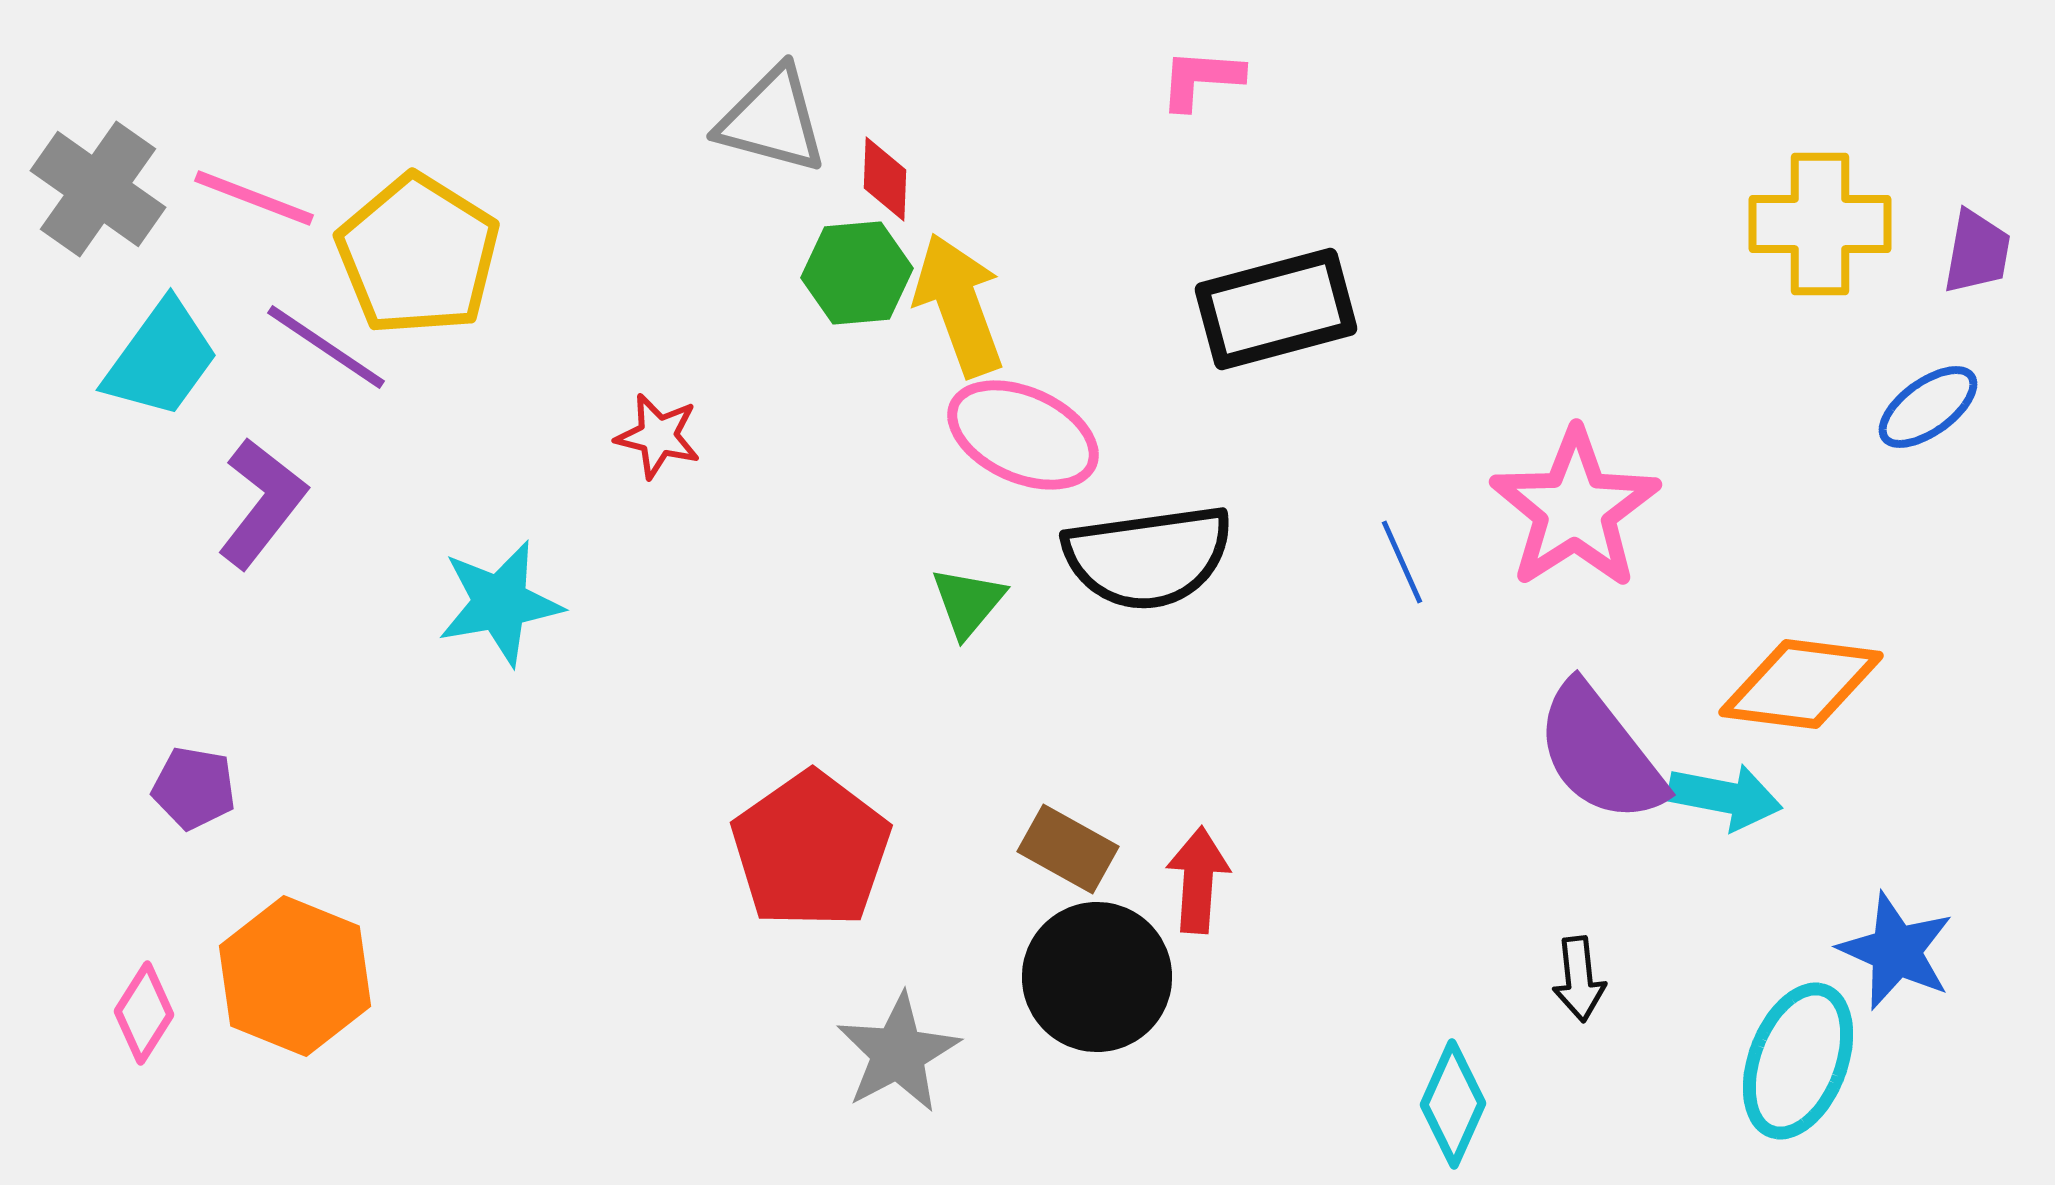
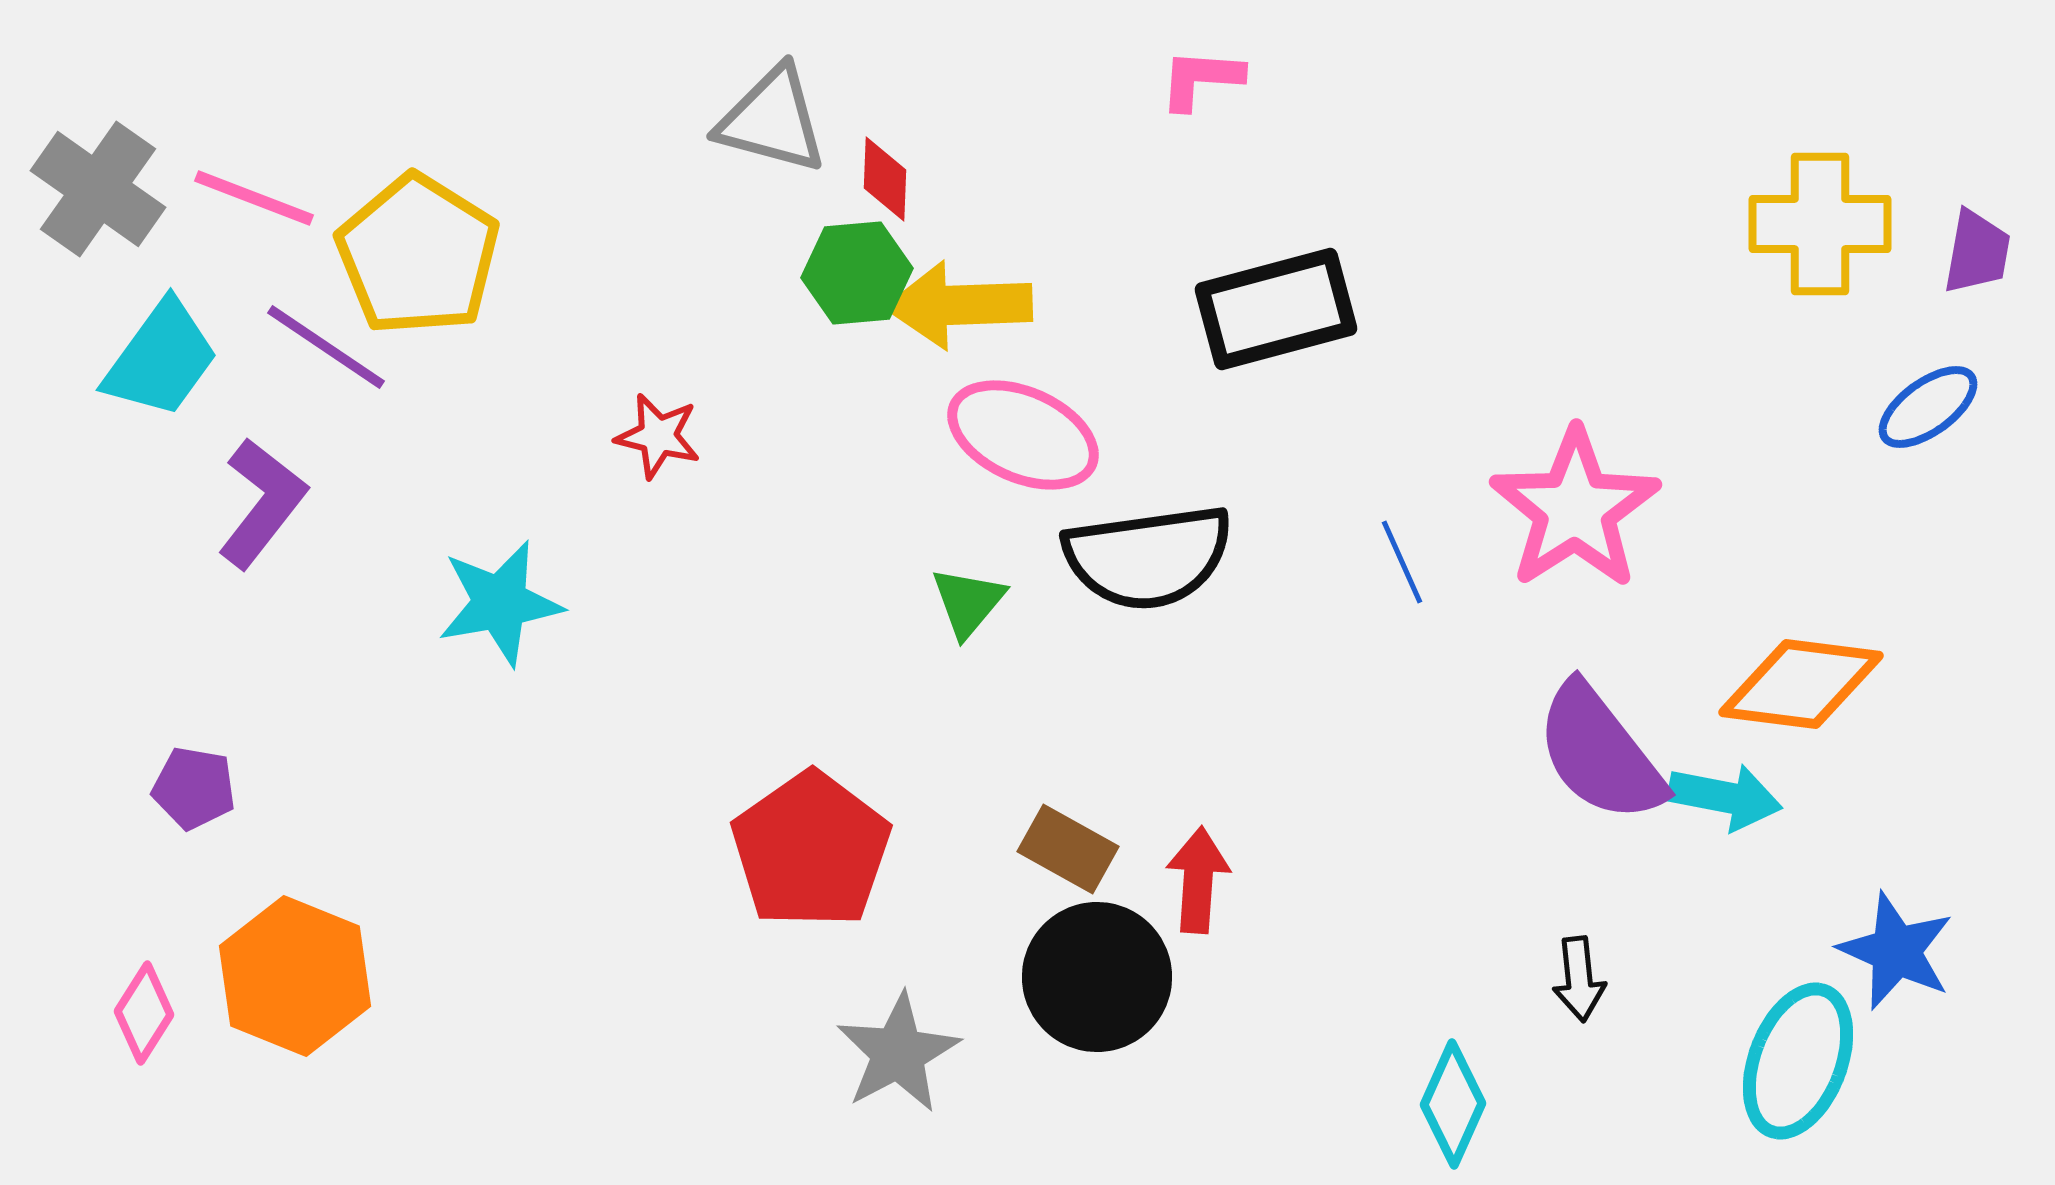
yellow arrow: rotated 72 degrees counterclockwise
